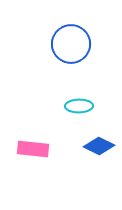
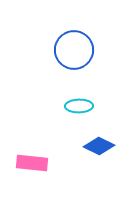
blue circle: moved 3 px right, 6 px down
pink rectangle: moved 1 px left, 14 px down
